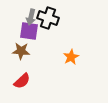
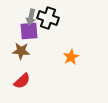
purple square: rotated 12 degrees counterclockwise
